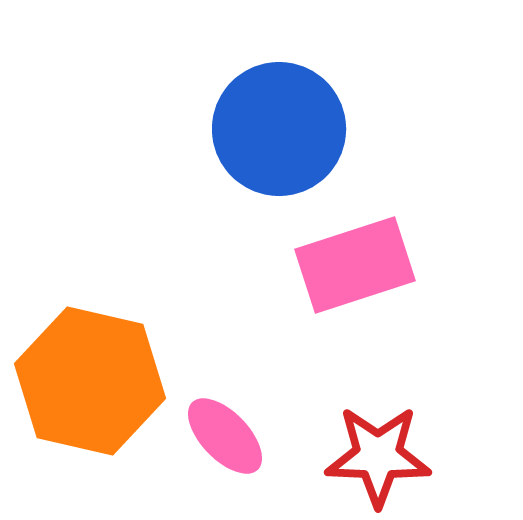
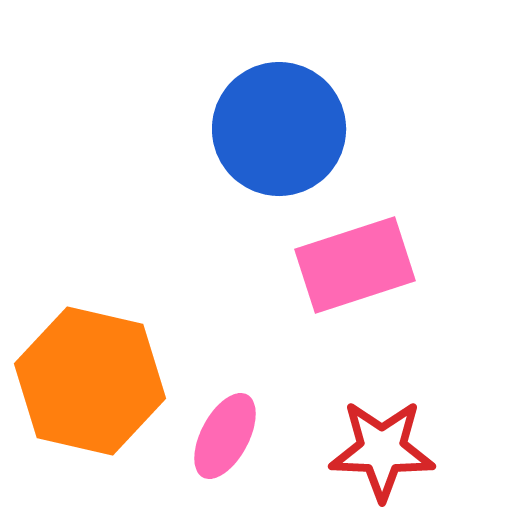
pink ellipse: rotated 72 degrees clockwise
red star: moved 4 px right, 6 px up
